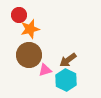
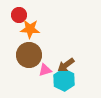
orange star: rotated 18 degrees clockwise
brown arrow: moved 2 px left, 5 px down
cyan hexagon: moved 2 px left
